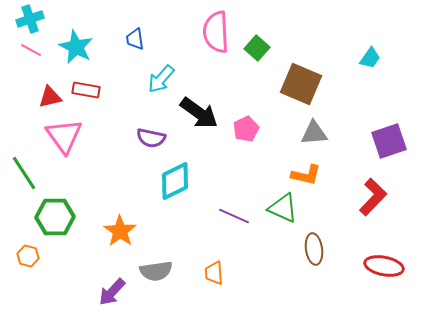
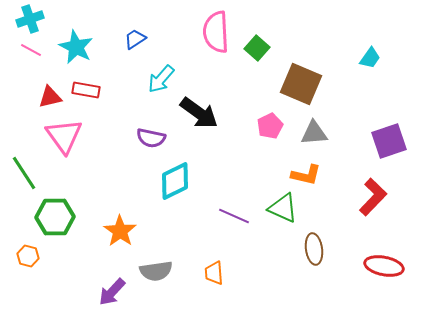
blue trapezoid: rotated 65 degrees clockwise
pink pentagon: moved 24 px right, 3 px up
